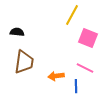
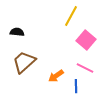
yellow line: moved 1 px left, 1 px down
pink square: moved 2 px left, 2 px down; rotated 18 degrees clockwise
brown trapezoid: rotated 140 degrees counterclockwise
orange arrow: rotated 28 degrees counterclockwise
